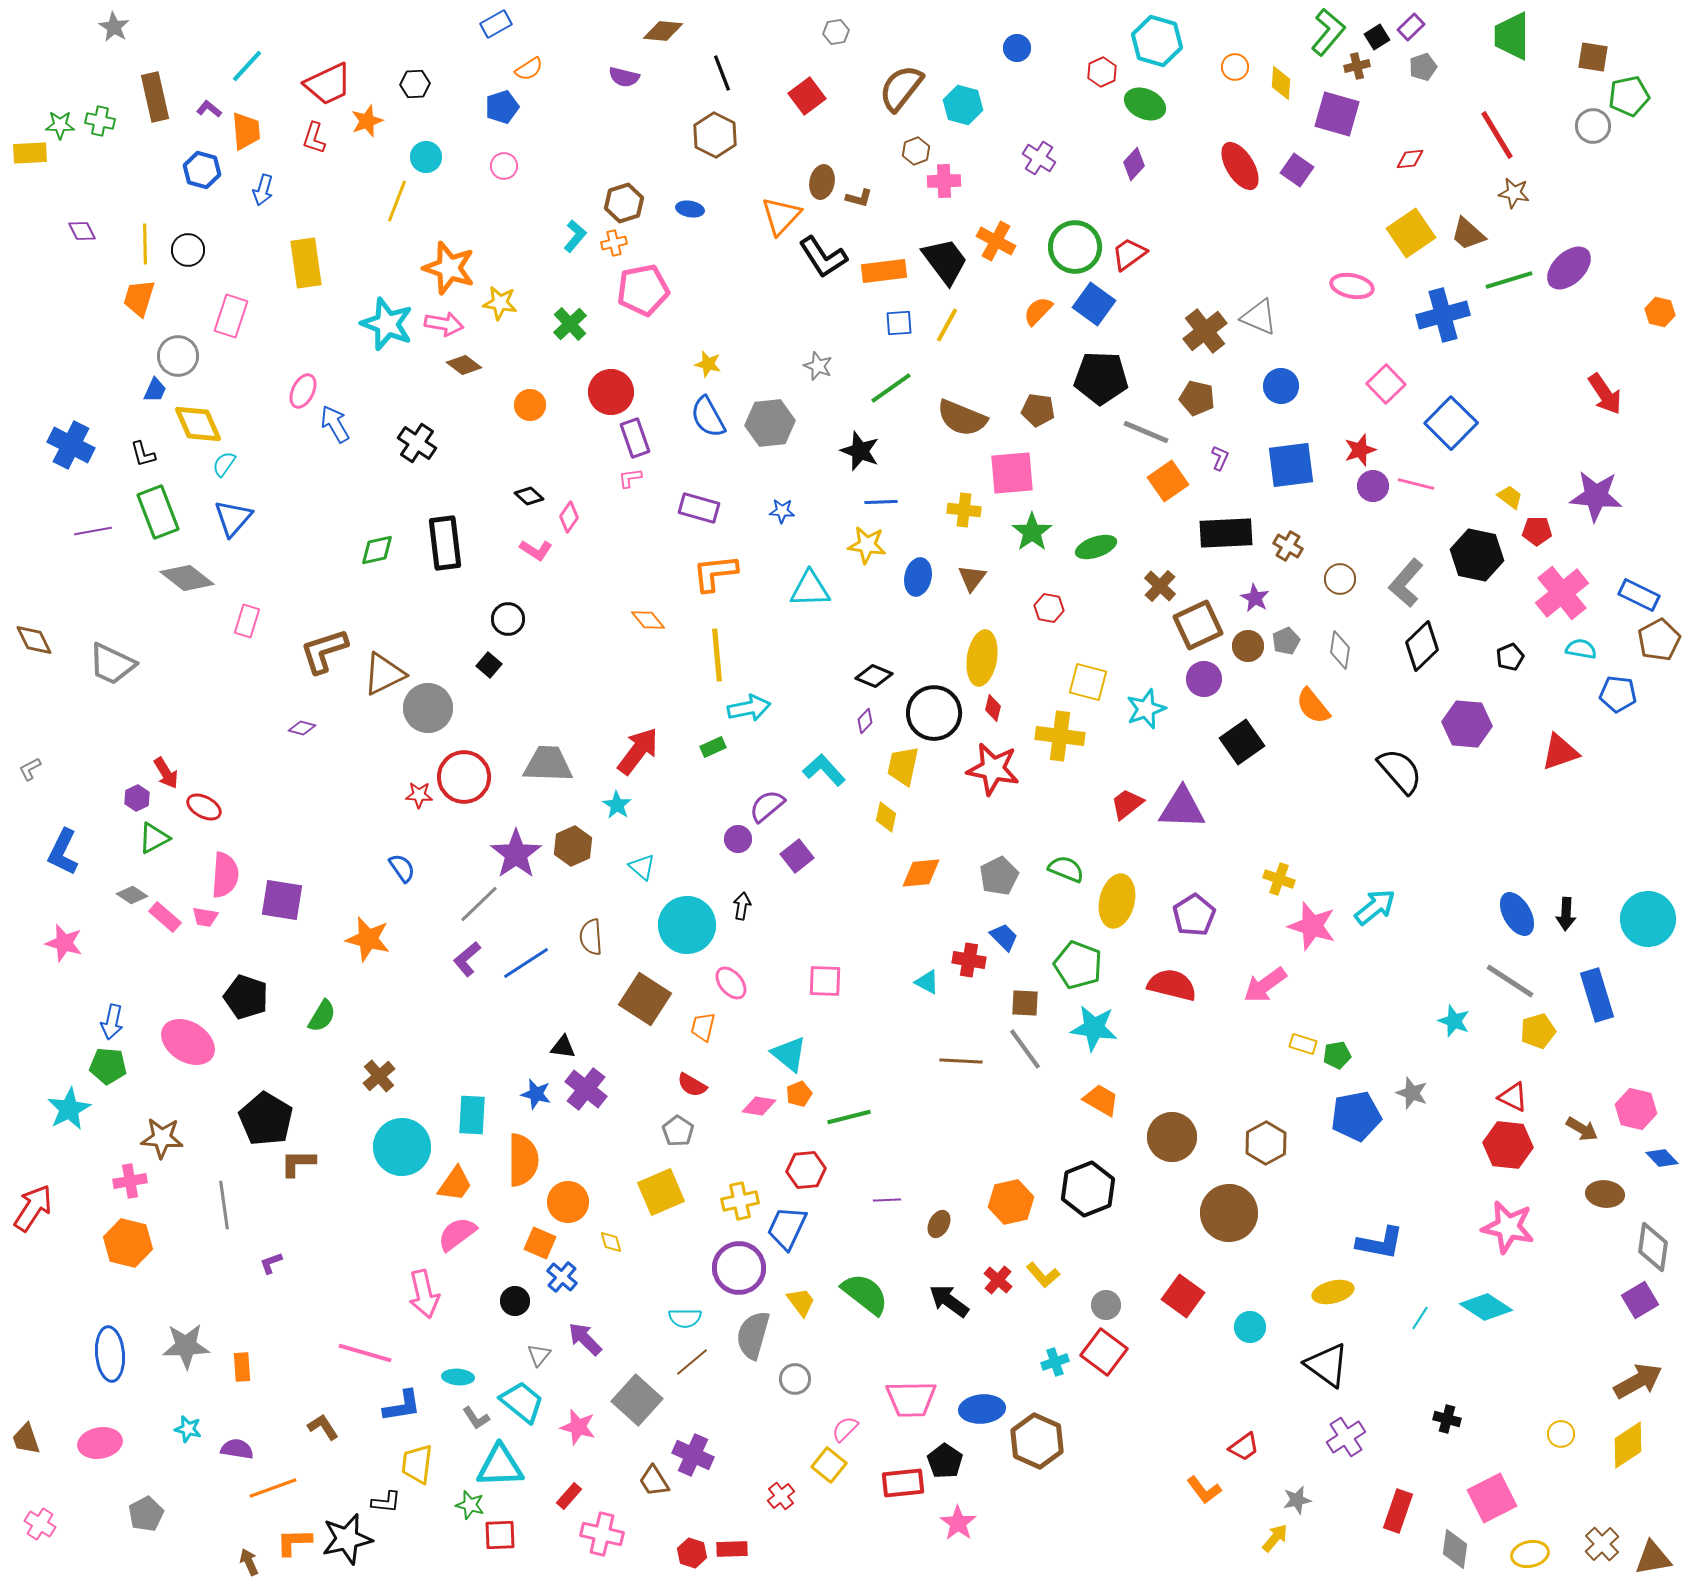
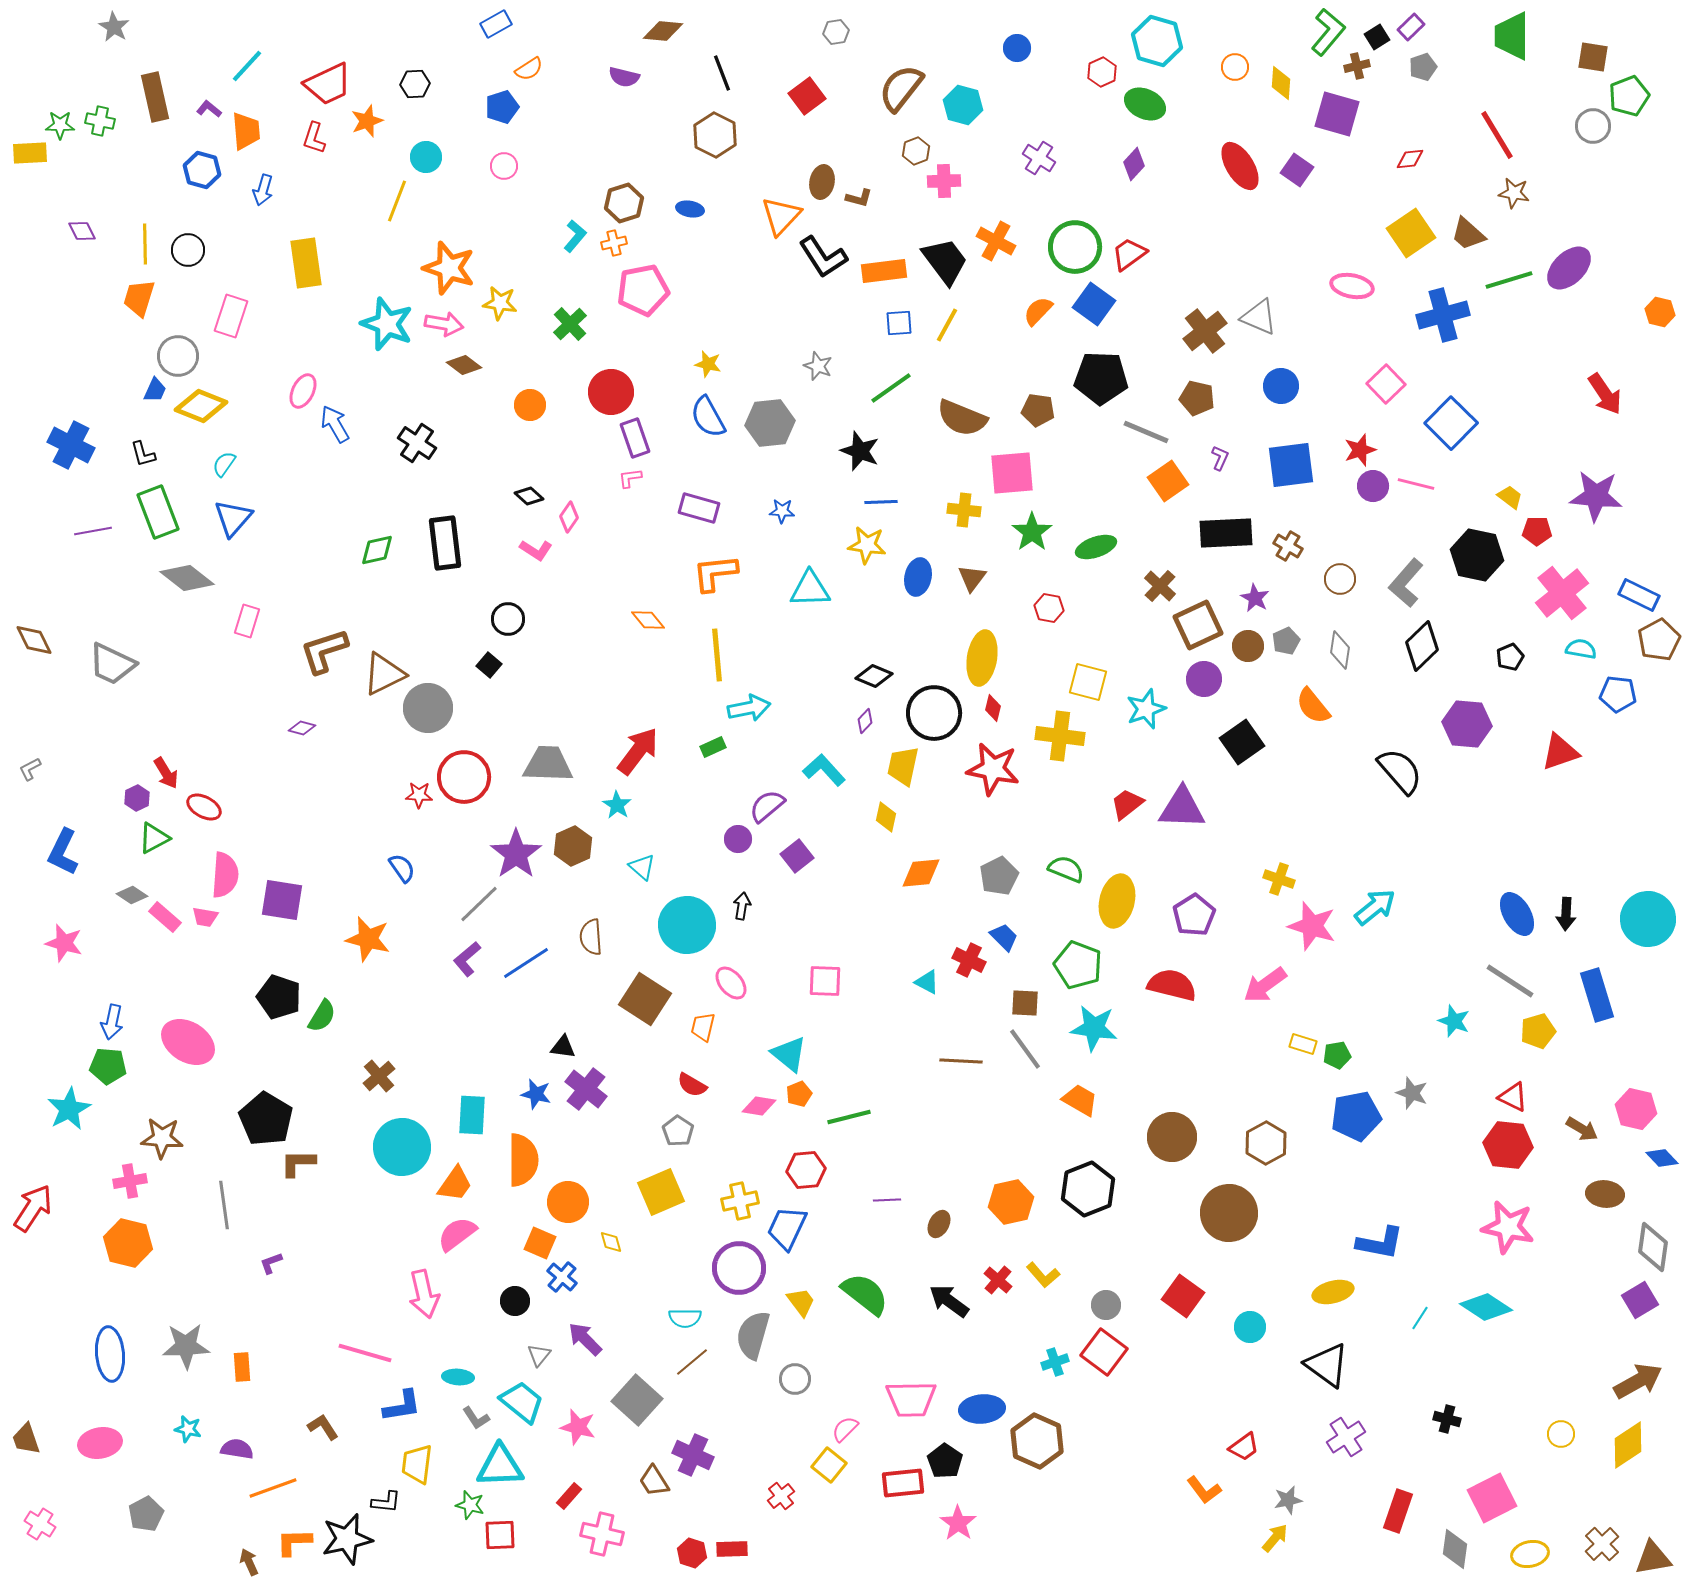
green pentagon at (1629, 96): rotated 9 degrees counterclockwise
yellow diamond at (198, 424): moved 3 px right, 18 px up; rotated 45 degrees counterclockwise
red cross at (969, 960): rotated 16 degrees clockwise
black pentagon at (246, 997): moved 33 px right
orange trapezoid at (1101, 1100): moved 21 px left
gray star at (1297, 1500): moved 9 px left
